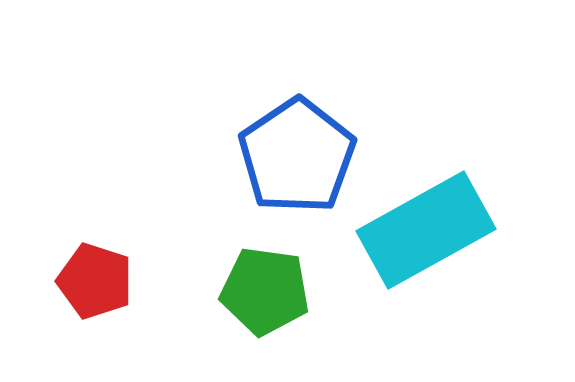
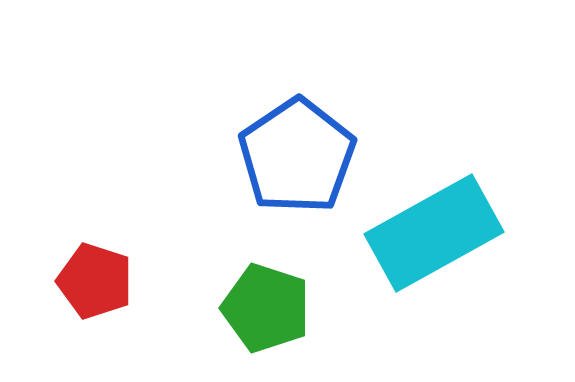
cyan rectangle: moved 8 px right, 3 px down
green pentagon: moved 1 px right, 17 px down; rotated 10 degrees clockwise
